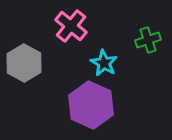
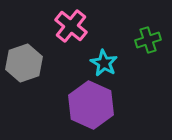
gray hexagon: rotated 12 degrees clockwise
